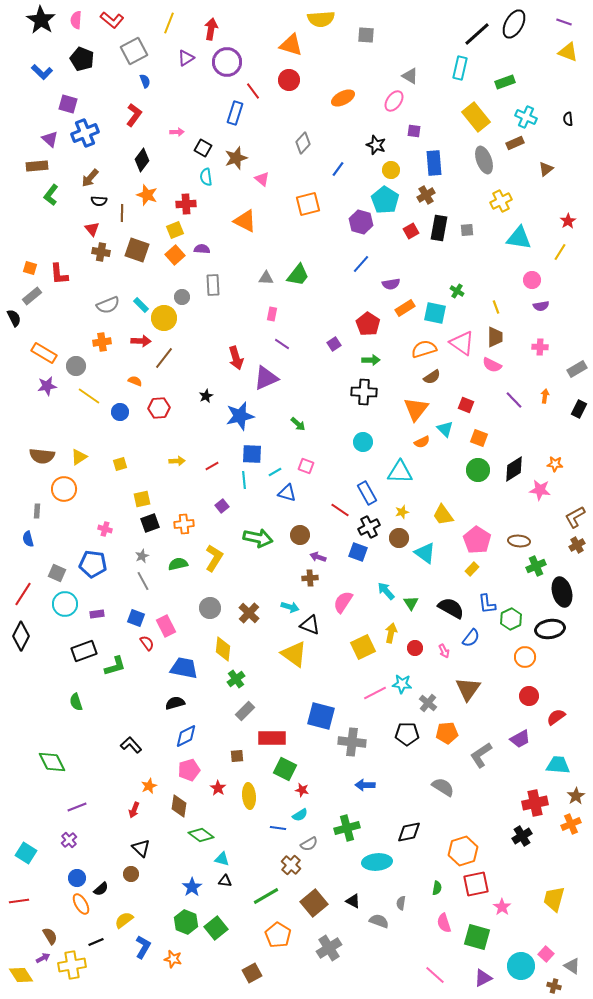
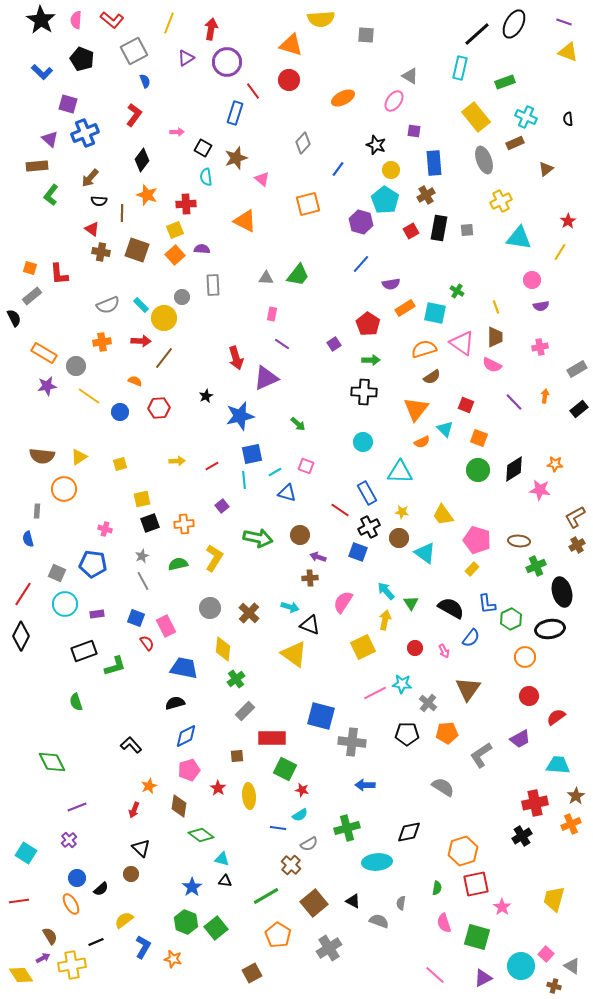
red triangle at (92, 229): rotated 14 degrees counterclockwise
pink cross at (540, 347): rotated 14 degrees counterclockwise
purple line at (514, 400): moved 2 px down
black rectangle at (579, 409): rotated 24 degrees clockwise
blue square at (252, 454): rotated 15 degrees counterclockwise
yellow star at (402, 512): rotated 24 degrees clockwise
pink pentagon at (477, 540): rotated 16 degrees counterclockwise
yellow arrow at (391, 633): moved 6 px left, 13 px up
orange ellipse at (81, 904): moved 10 px left
